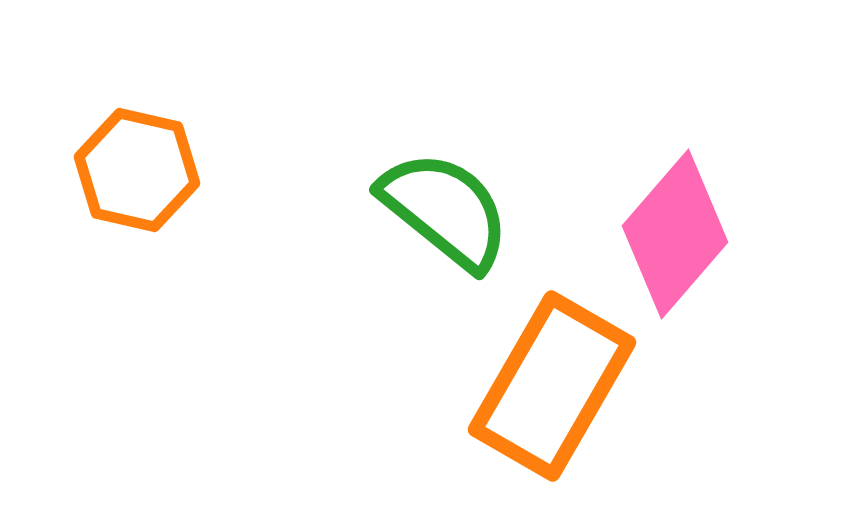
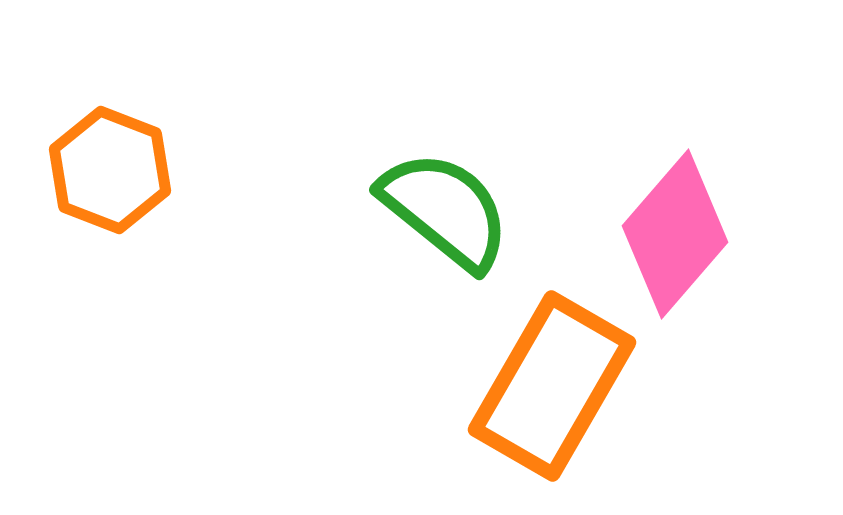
orange hexagon: moved 27 px left; rotated 8 degrees clockwise
